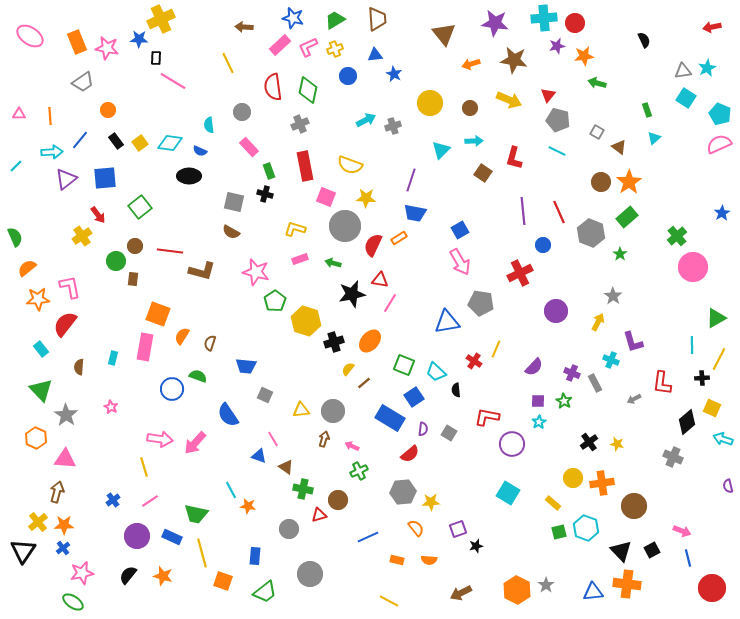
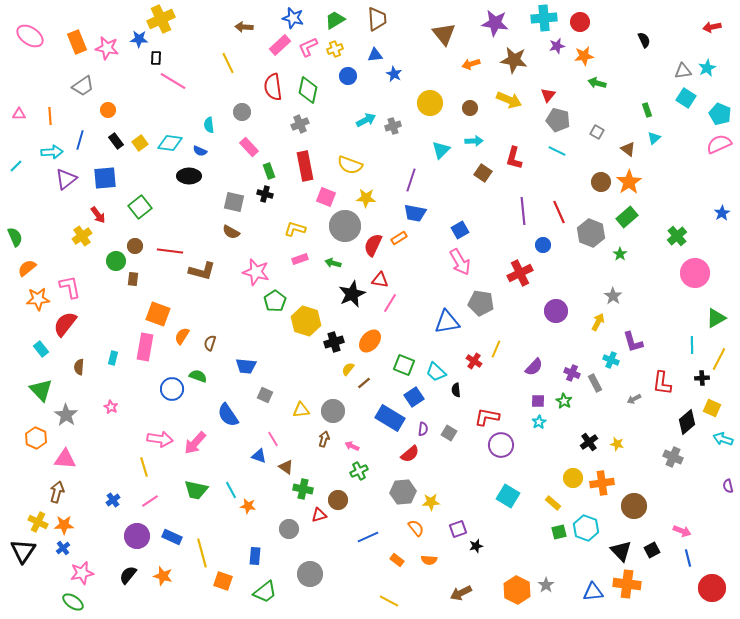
red circle at (575, 23): moved 5 px right, 1 px up
gray trapezoid at (83, 82): moved 4 px down
blue line at (80, 140): rotated 24 degrees counterclockwise
brown triangle at (619, 147): moved 9 px right, 2 px down
pink circle at (693, 267): moved 2 px right, 6 px down
black star at (352, 294): rotated 12 degrees counterclockwise
purple circle at (512, 444): moved 11 px left, 1 px down
cyan square at (508, 493): moved 3 px down
green trapezoid at (196, 514): moved 24 px up
yellow cross at (38, 522): rotated 24 degrees counterclockwise
orange rectangle at (397, 560): rotated 24 degrees clockwise
